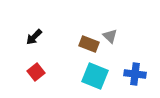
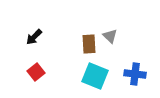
brown rectangle: rotated 66 degrees clockwise
